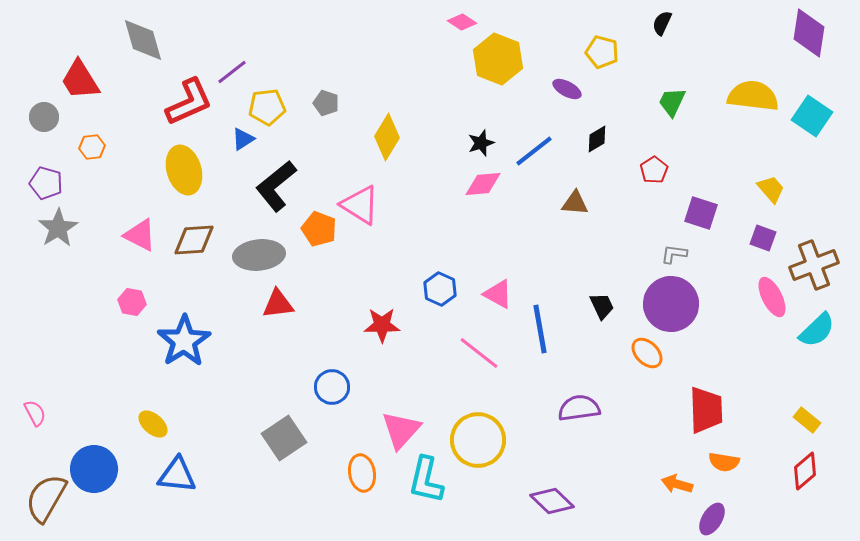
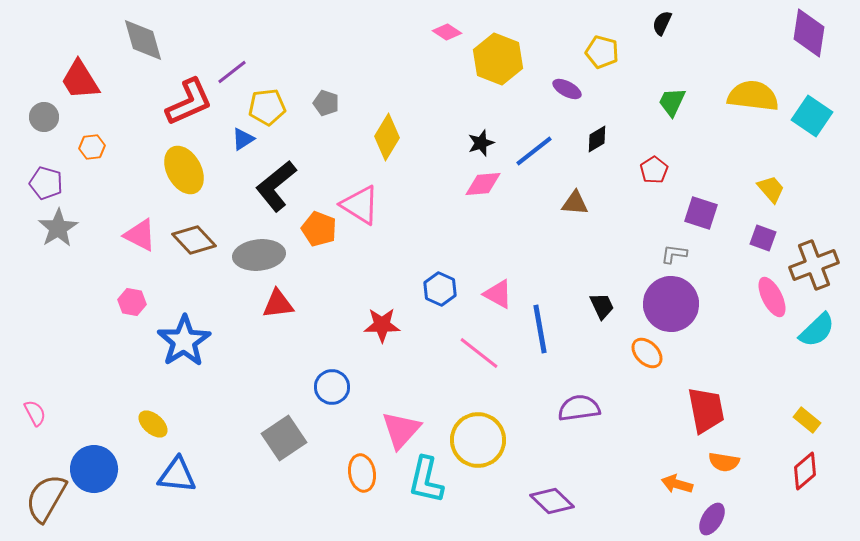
pink diamond at (462, 22): moved 15 px left, 10 px down
yellow ellipse at (184, 170): rotated 12 degrees counterclockwise
brown diamond at (194, 240): rotated 51 degrees clockwise
red trapezoid at (706, 410): rotated 9 degrees counterclockwise
